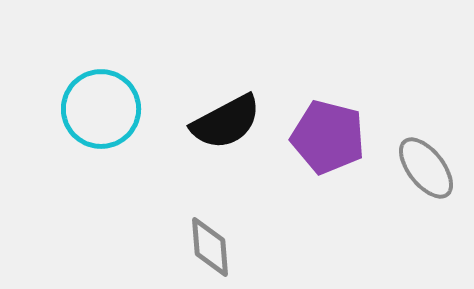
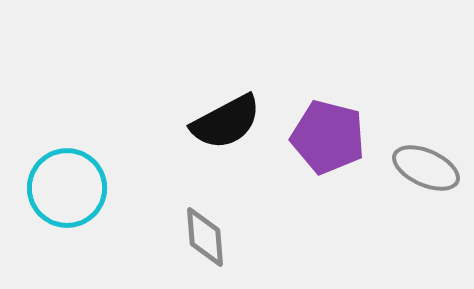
cyan circle: moved 34 px left, 79 px down
gray ellipse: rotated 28 degrees counterclockwise
gray diamond: moved 5 px left, 10 px up
